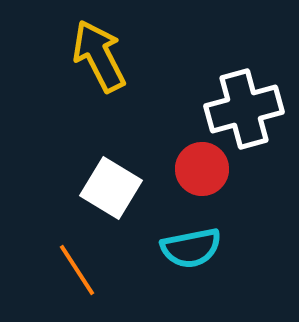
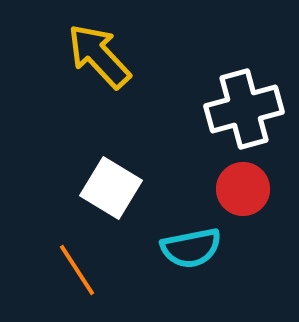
yellow arrow: rotated 16 degrees counterclockwise
red circle: moved 41 px right, 20 px down
